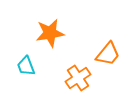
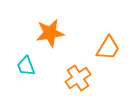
orange trapezoid: moved 6 px up; rotated 8 degrees counterclockwise
